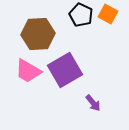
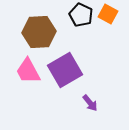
brown hexagon: moved 1 px right, 2 px up
pink trapezoid: rotated 32 degrees clockwise
purple arrow: moved 3 px left
